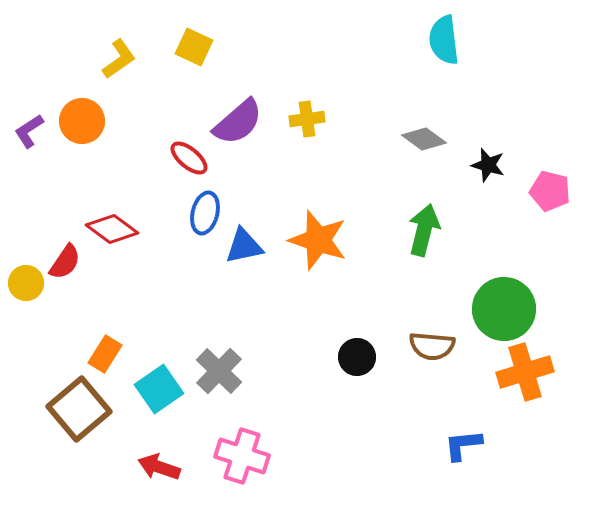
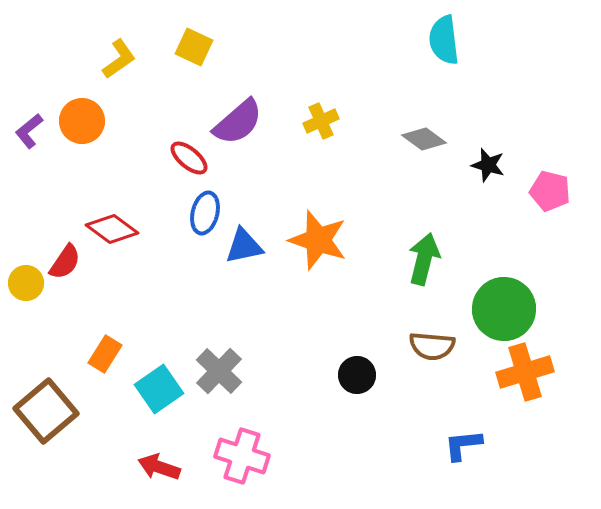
yellow cross: moved 14 px right, 2 px down; rotated 16 degrees counterclockwise
purple L-shape: rotated 6 degrees counterclockwise
green arrow: moved 29 px down
black circle: moved 18 px down
brown square: moved 33 px left, 2 px down
